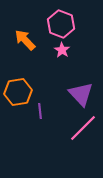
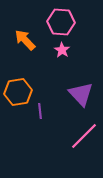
pink hexagon: moved 2 px up; rotated 16 degrees counterclockwise
pink line: moved 1 px right, 8 px down
